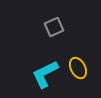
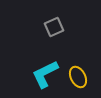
yellow ellipse: moved 9 px down
